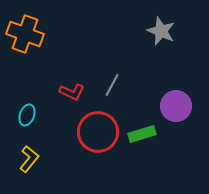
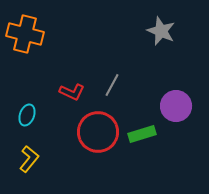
orange cross: rotated 6 degrees counterclockwise
